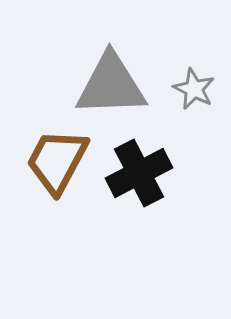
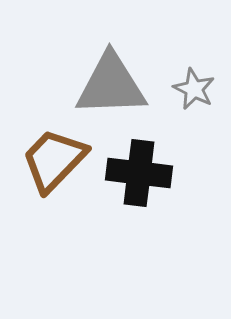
brown trapezoid: moved 3 px left, 1 px up; rotated 16 degrees clockwise
black cross: rotated 34 degrees clockwise
